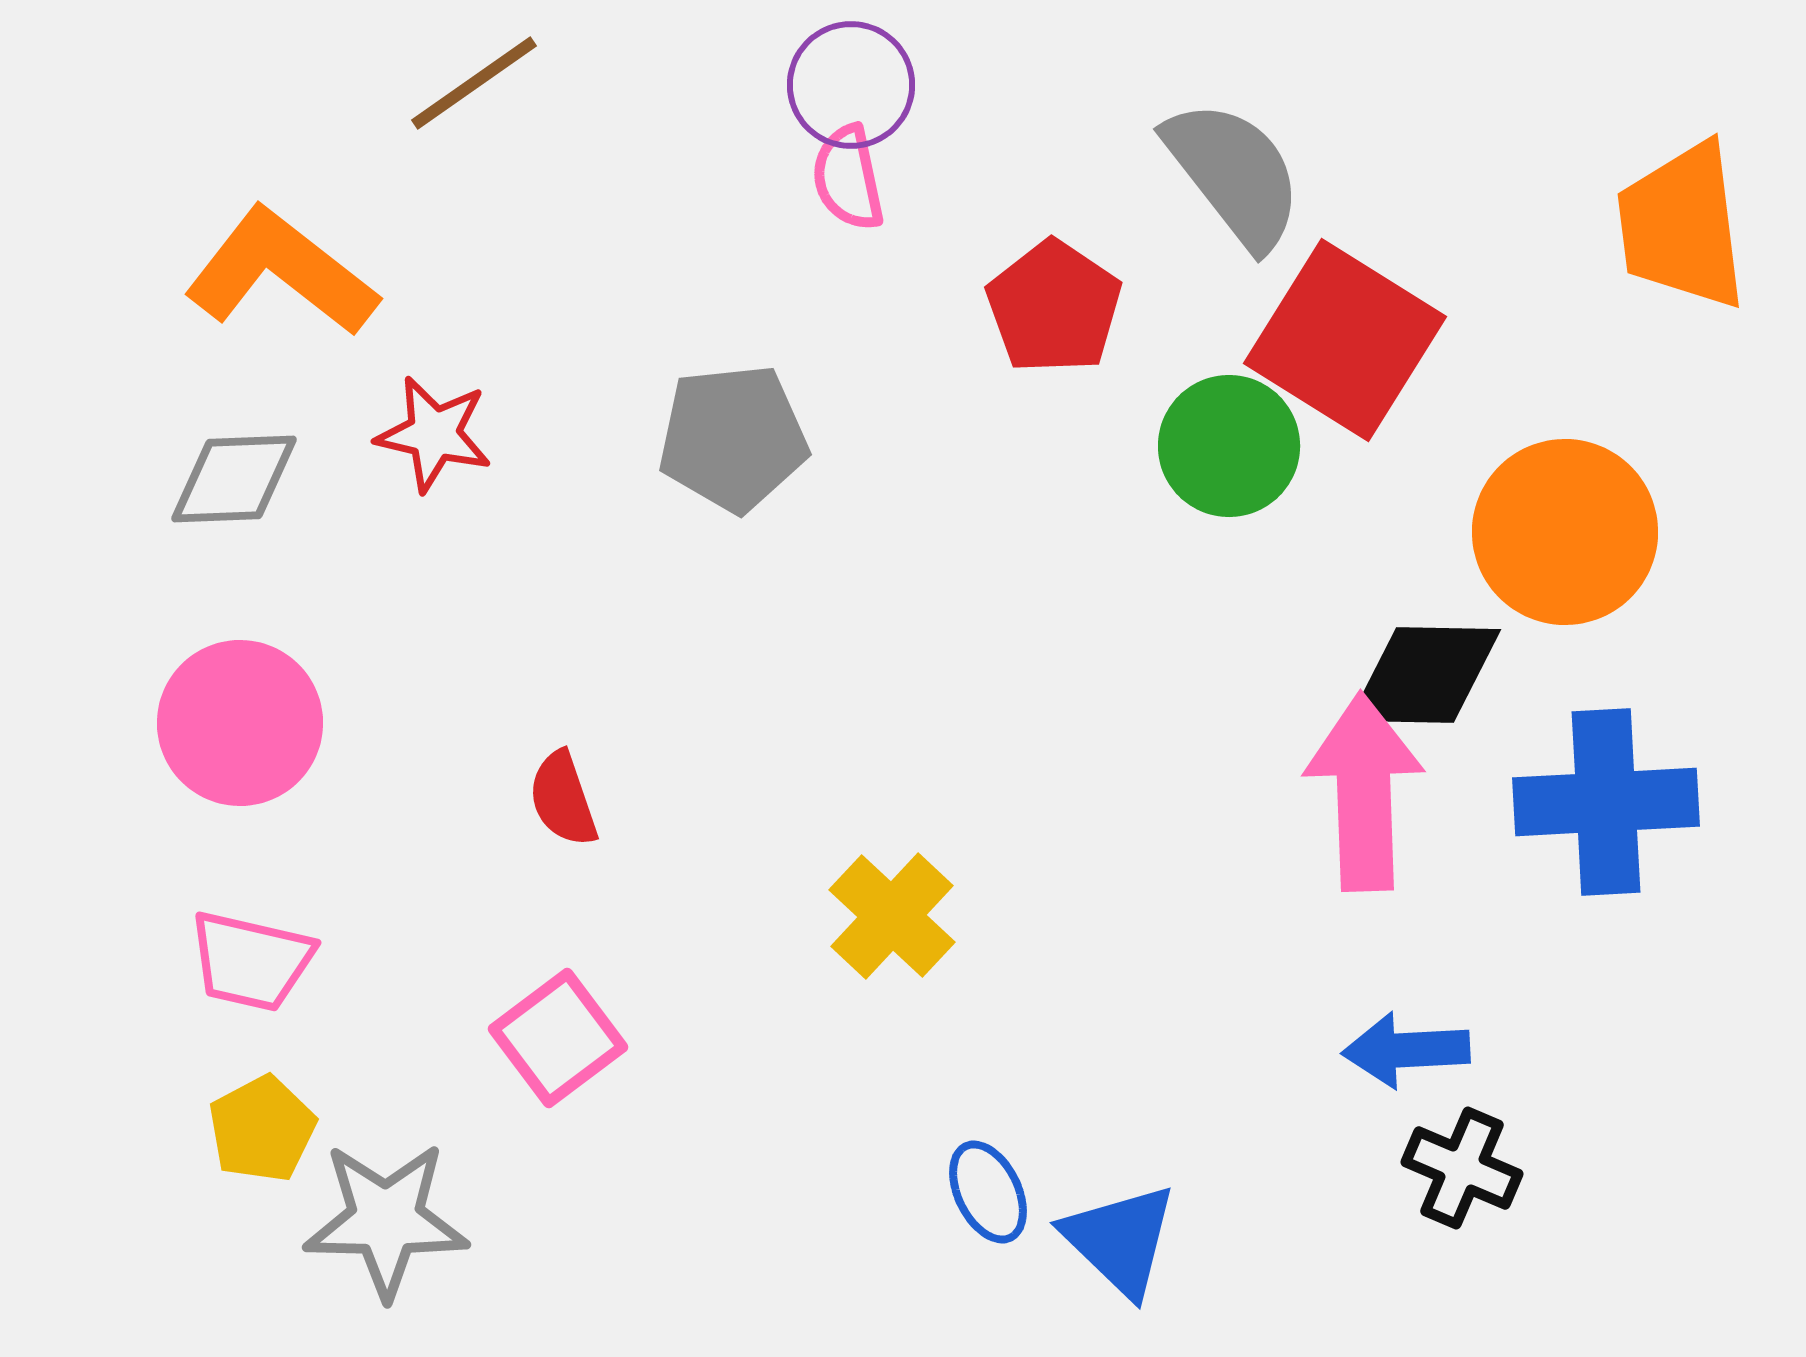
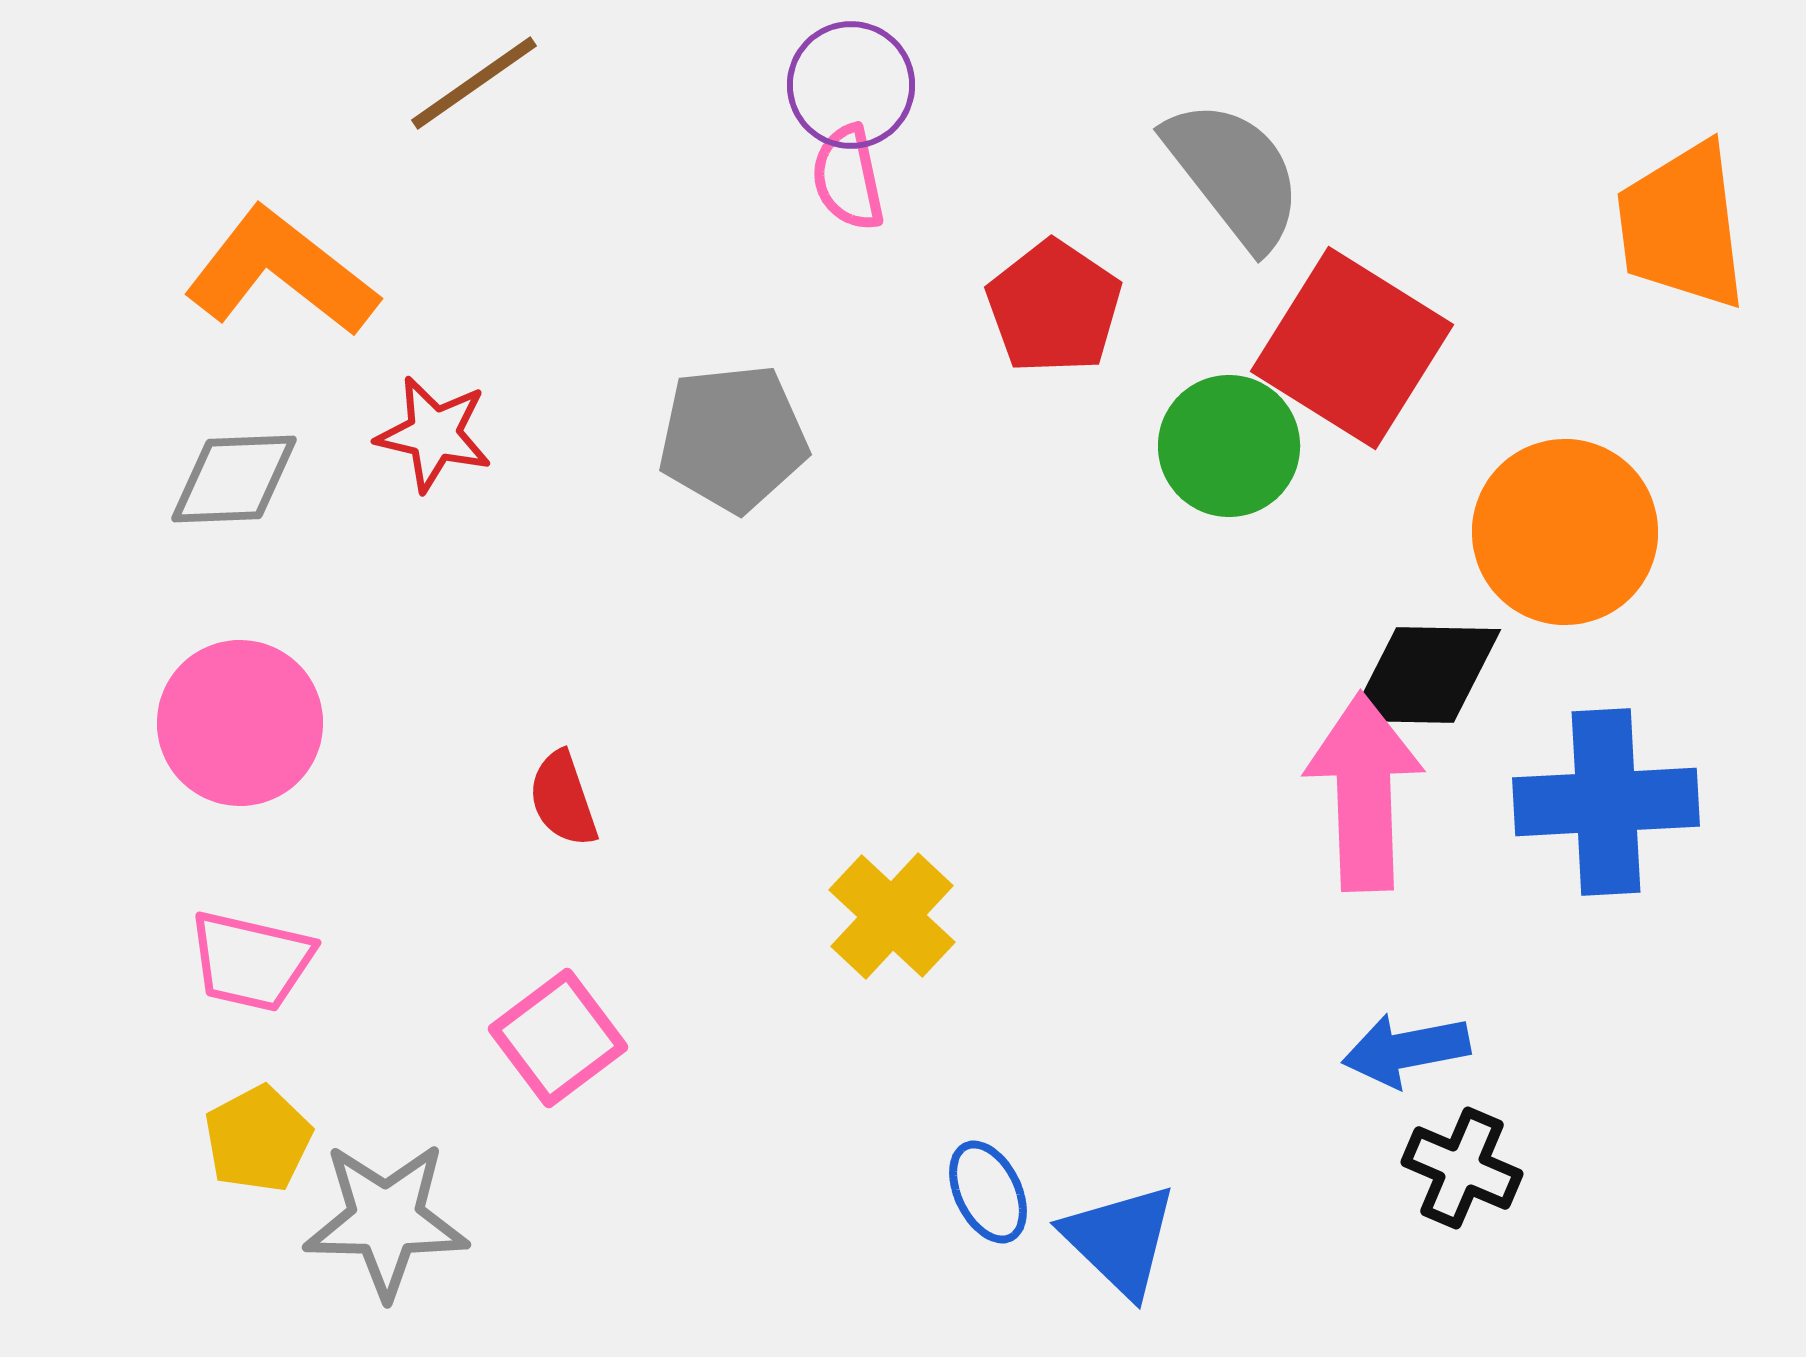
red square: moved 7 px right, 8 px down
blue arrow: rotated 8 degrees counterclockwise
yellow pentagon: moved 4 px left, 10 px down
